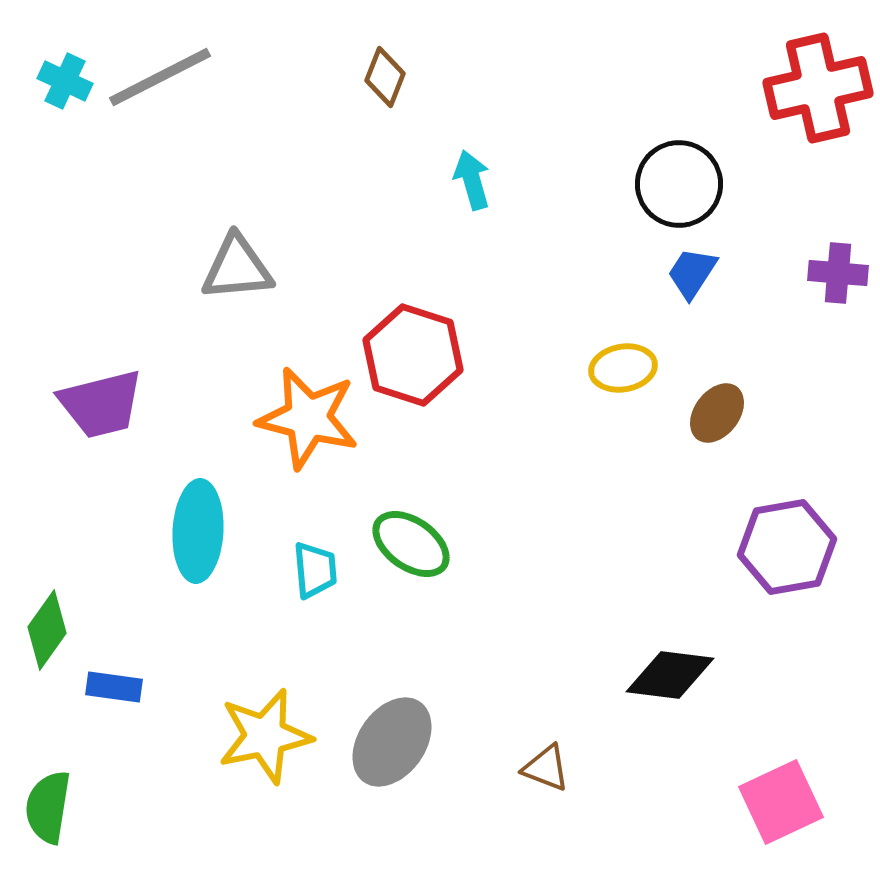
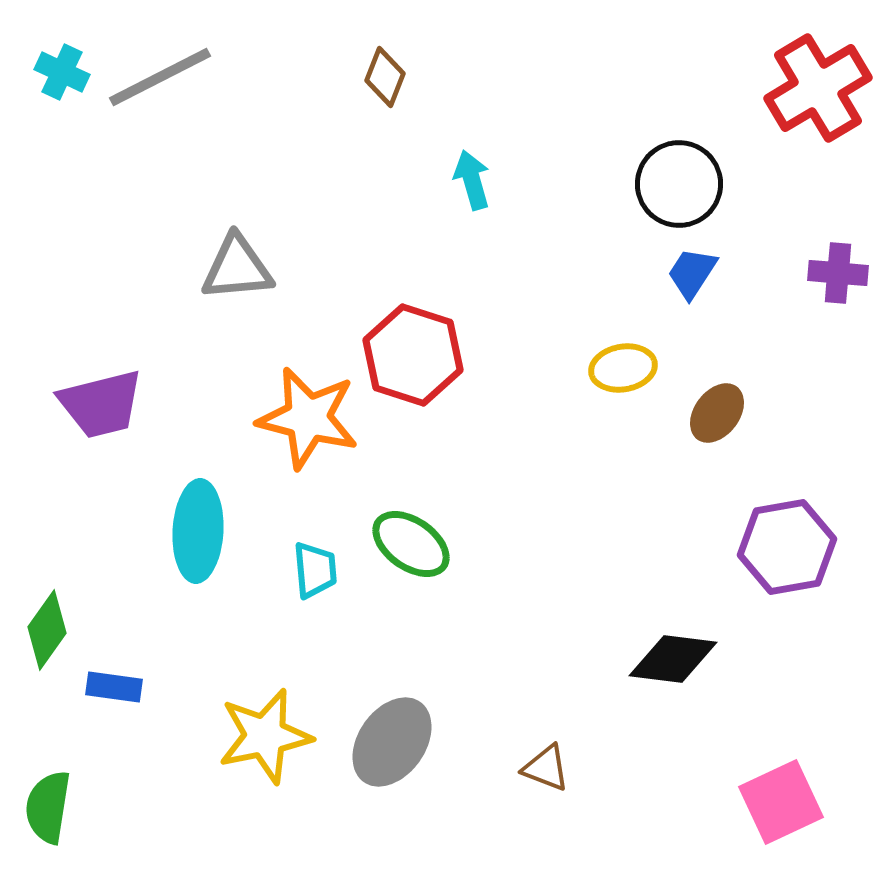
cyan cross: moved 3 px left, 9 px up
red cross: rotated 18 degrees counterclockwise
black diamond: moved 3 px right, 16 px up
